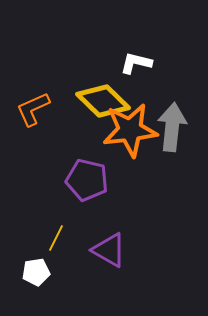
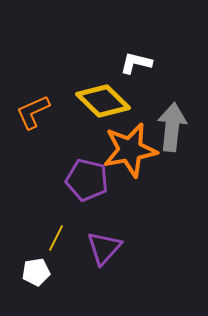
orange L-shape: moved 3 px down
orange star: moved 20 px down; rotated 4 degrees counterclockwise
purple triangle: moved 5 px left, 2 px up; rotated 42 degrees clockwise
